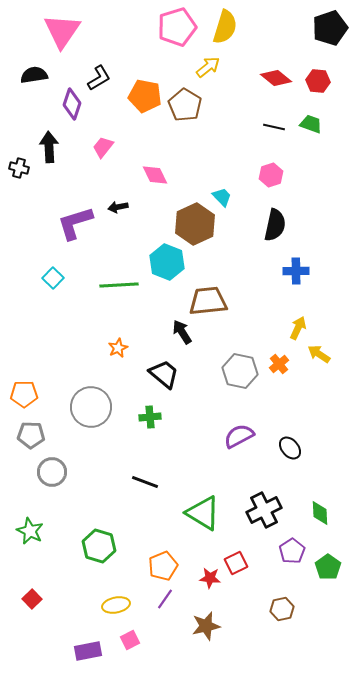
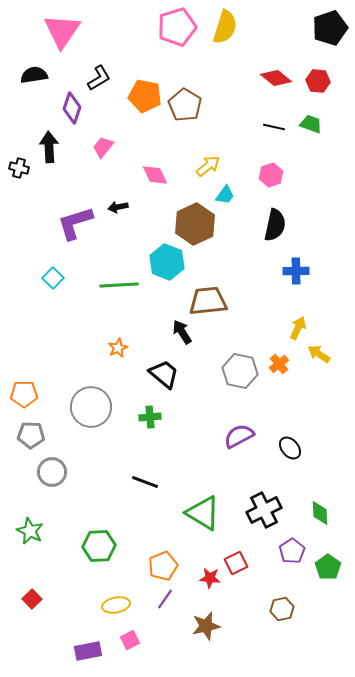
yellow arrow at (208, 67): moved 99 px down
purple diamond at (72, 104): moved 4 px down
cyan trapezoid at (222, 197): moved 3 px right, 2 px up; rotated 80 degrees clockwise
green hexagon at (99, 546): rotated 20 degrees counterclockwise
